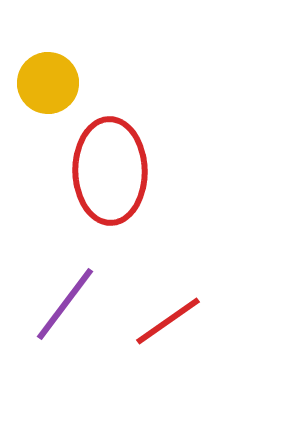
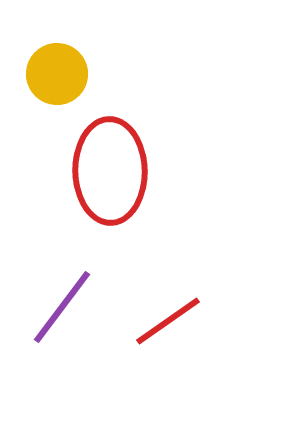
yellow circle: moved 9 px right, 9 px up
purple line: moved 3 px left, 3 px down
